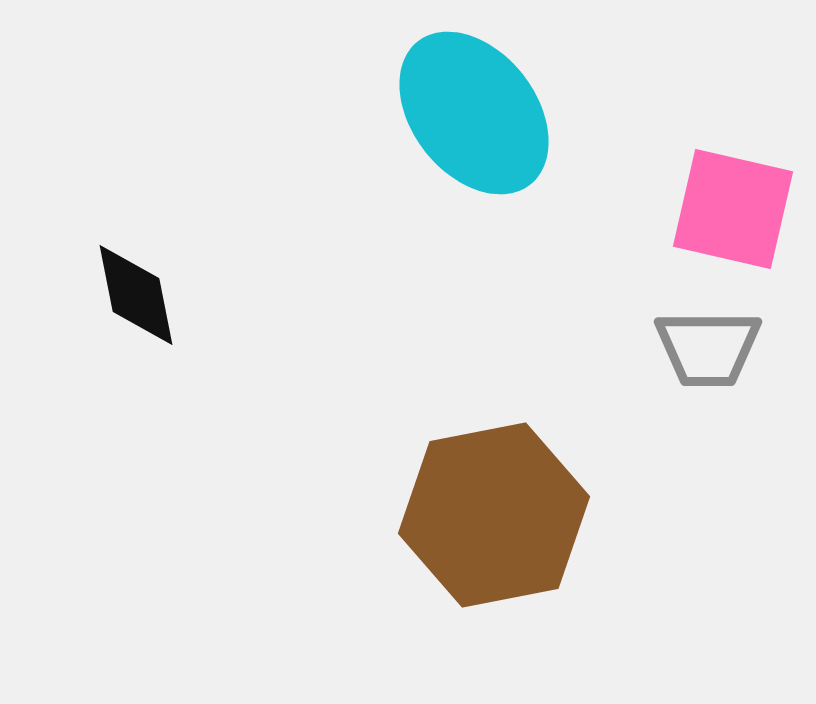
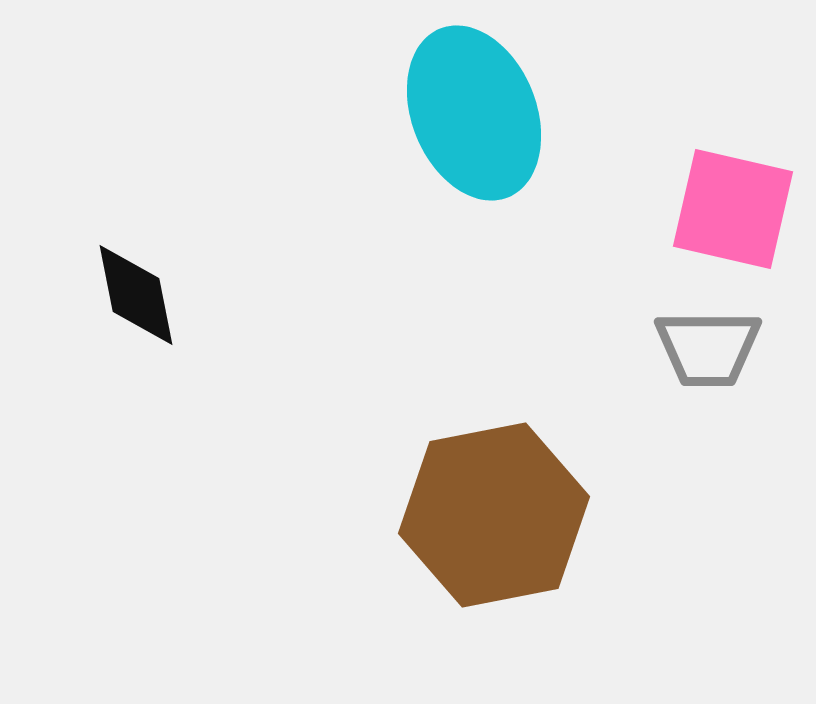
cyan ellipse: rotated 16 degrees clockwise
